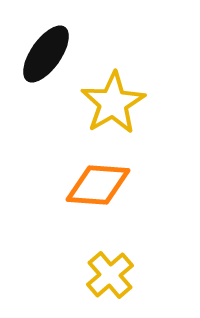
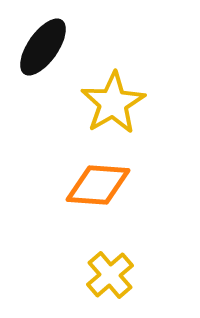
black ellipse: moved 3 px left, 7 px up
